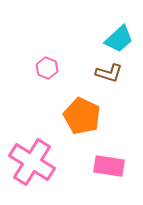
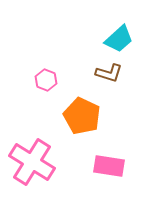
pink hexagon: moved 1 px left, 12 px down
